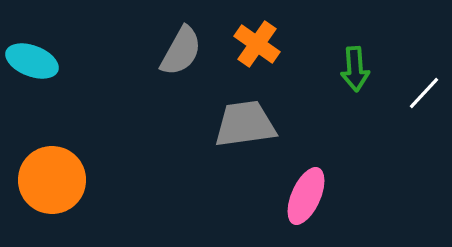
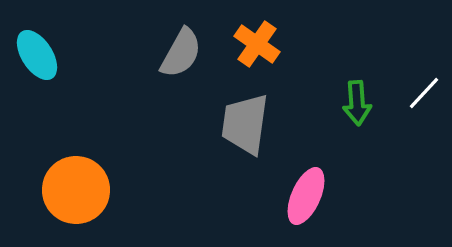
gray semicircle: moved 2 px down
cyan ellipse: moved 5 px right, 6 px up; rotated 36 degrees clockwise
green arrow: moved 2 px right, 34 px down
gray trapezoid: rotated 74 degrees counterclockwise
orange circle: moved 24 px right, 10 px down
